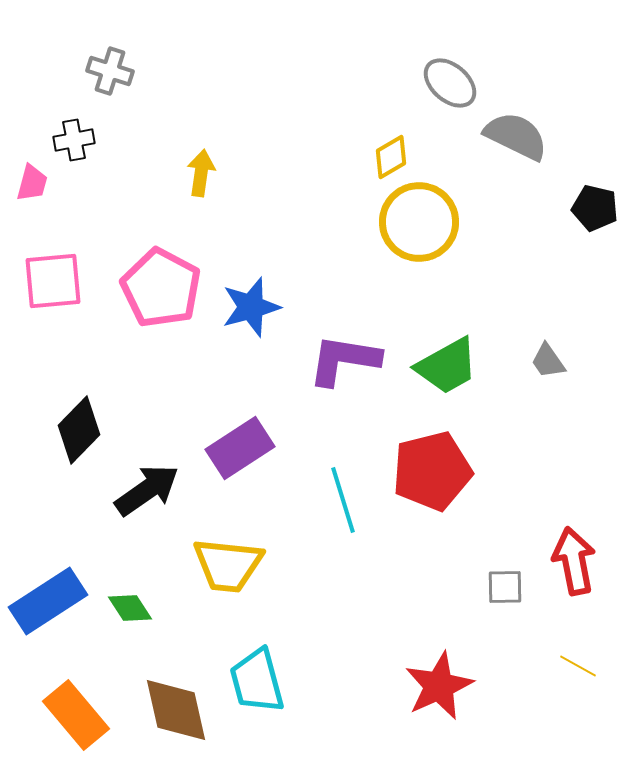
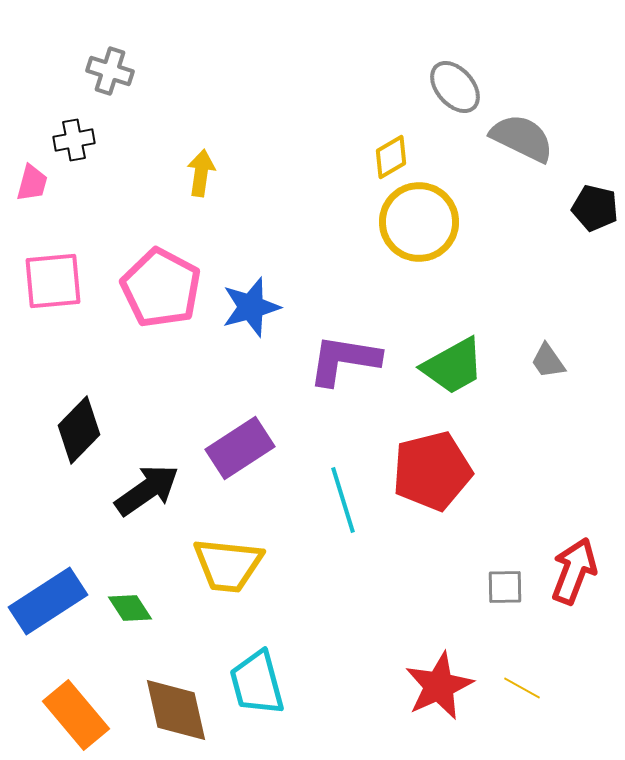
gray ellipse: moved 5 px right, 4 px down; rotated 8 degrees clockwise
gray semicircle: moved 6 px right, 2 px down
green trapezoid: moved 6 px right
red arrow: moved 10 px down; rotated 32 degrees clockwise
yellow line: moved 56 px left, 22 px down
cyan trapezoid: moved 2 px down
